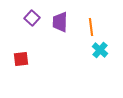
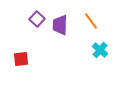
purple square: moved 5 px right, 1 px down
purple trapezoid: moved 3 px down
orange line: moved 6 px up; rotated 30 degrees counterclockwise
